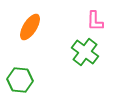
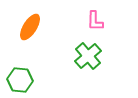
green cross: moved 3 px right, 4 px down; rotated 12 degrees clockwise
